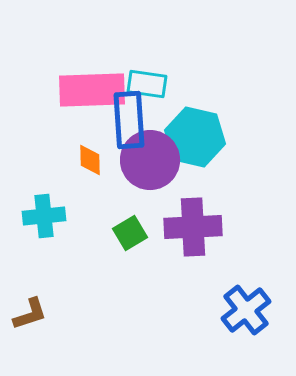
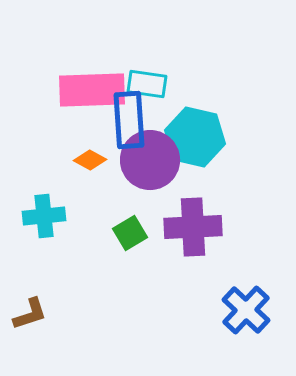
orange diamond: rotated 60 degrees counterclockwise
blue cross: rotated 9 degrees counterclockwise
